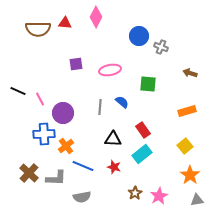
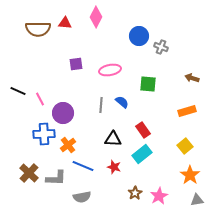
brown arrow: moved 2 px right, 5 px down
gray line: moved 1 px right, 2 px up
orange cross: moved 2 px right, 1 px up
